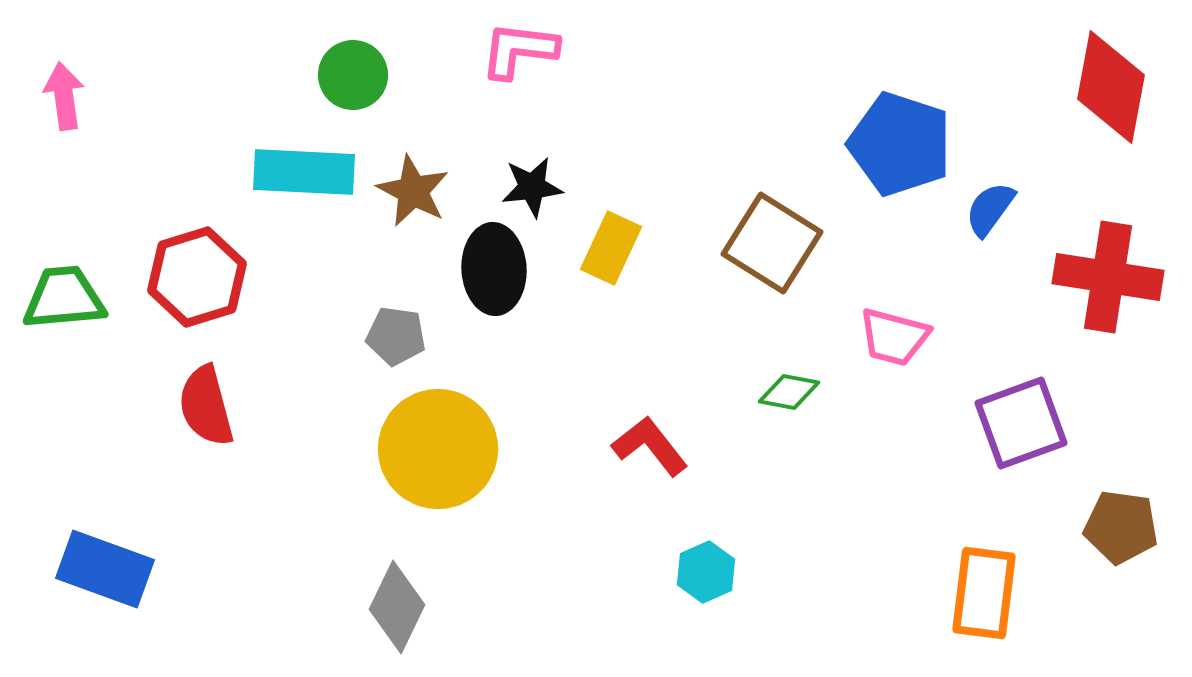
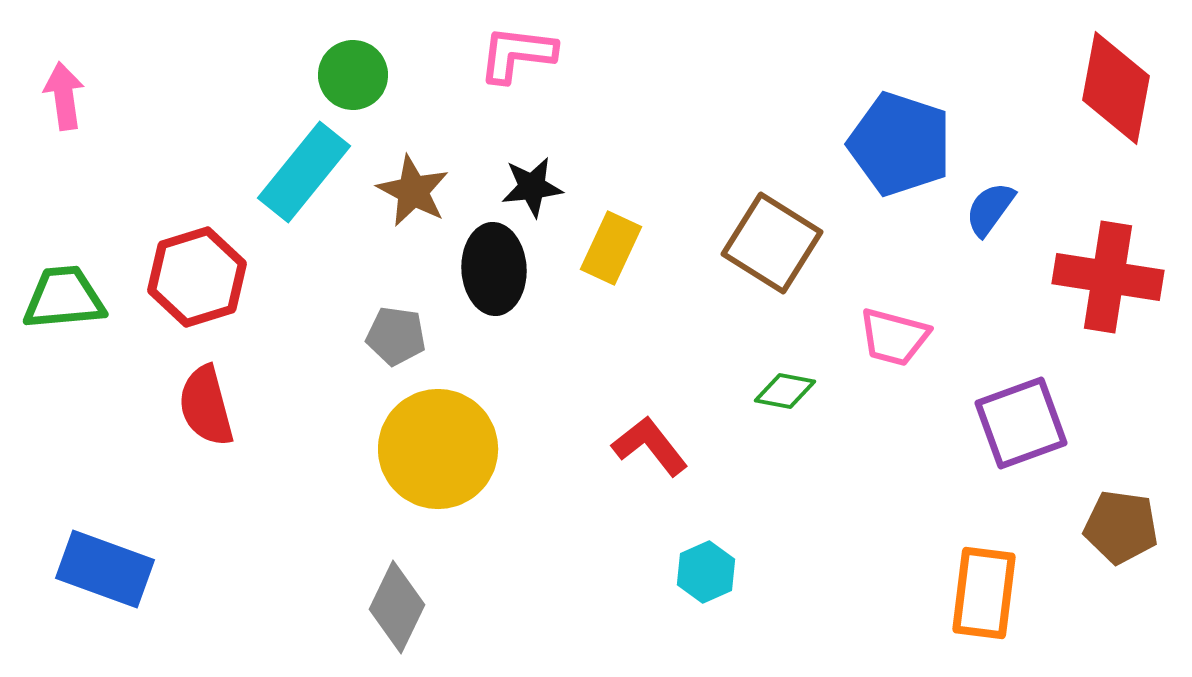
pink L-shape: moved 2 px left, 4 px down
red diamond: moved 5 px right, 1 px down
cyan rectangle: rotated 54 degrees counterclockwise
green diamond: moved 4 px left, 1 px up
